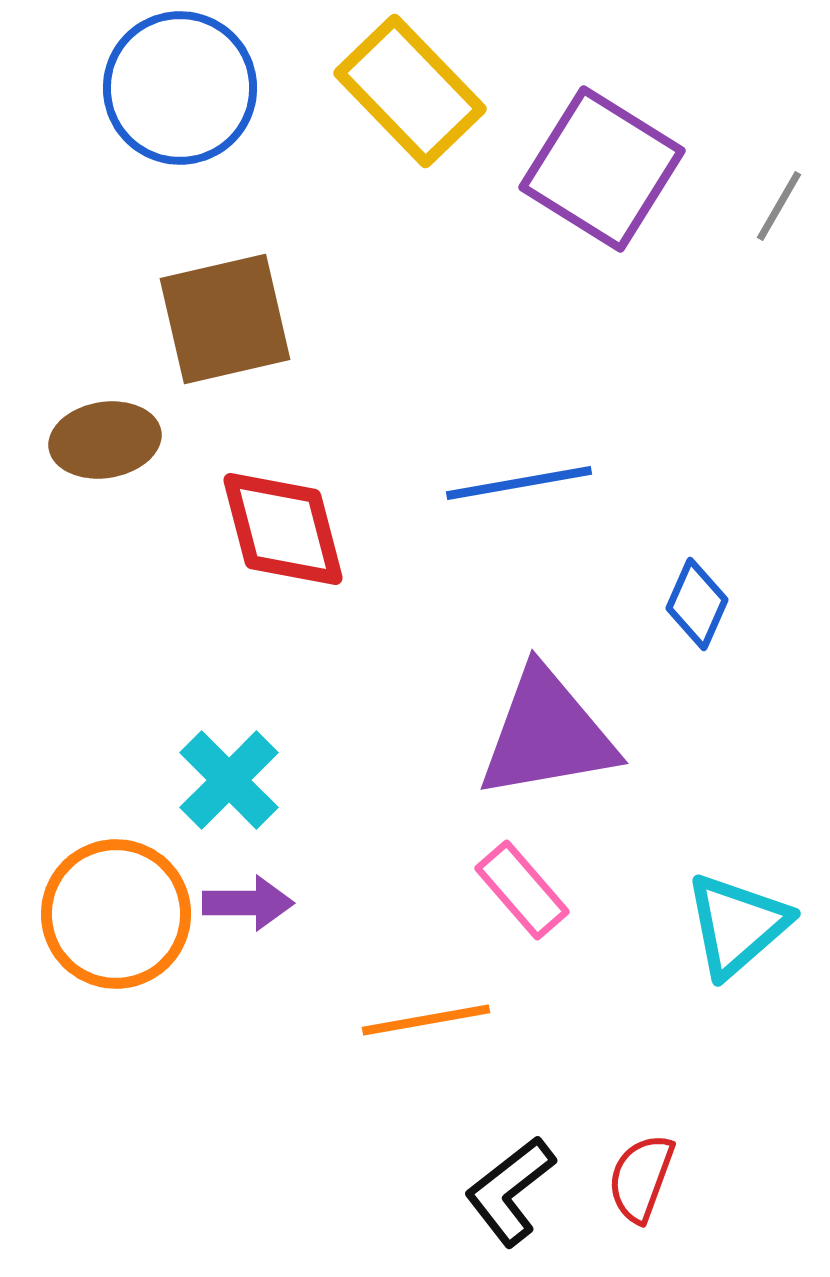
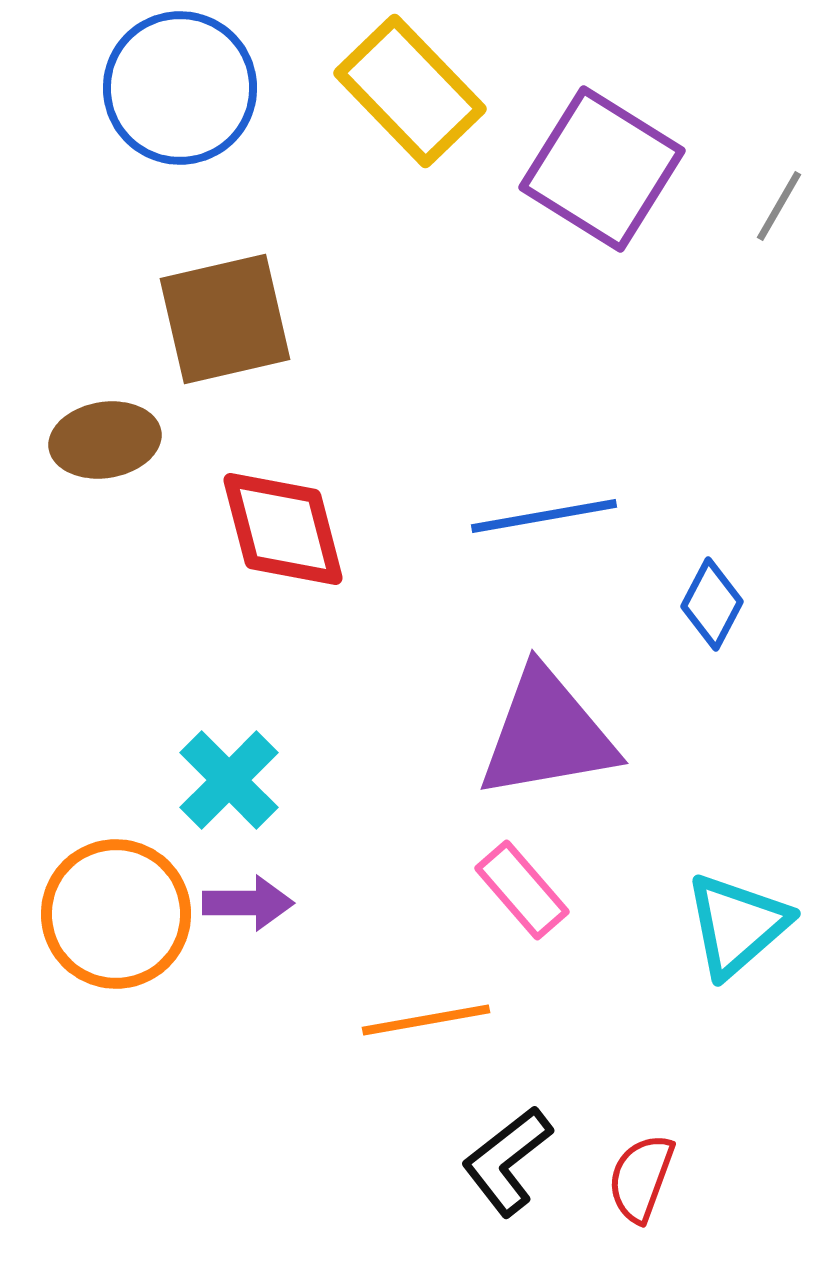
blue line: moved 25 px right, 33 px down
blue diamond: moved 15 px right; rotated 4 degrees clockwise
black L-shape: moved 3 px left, 30 px up
